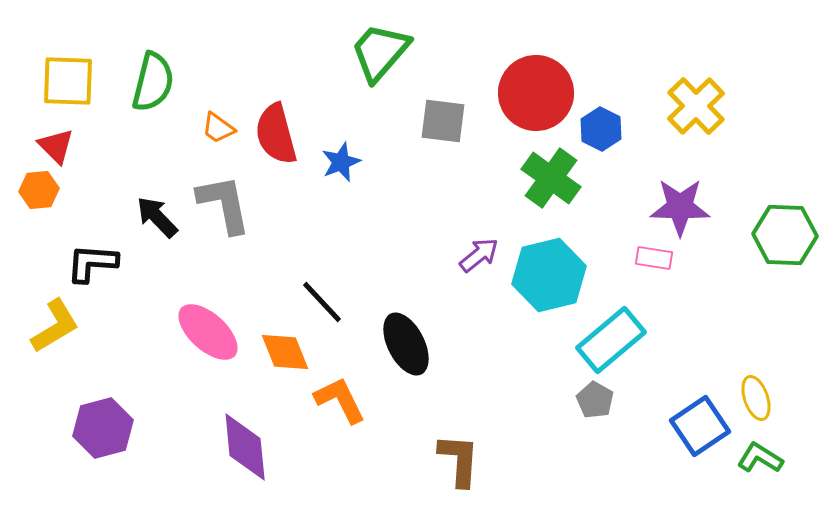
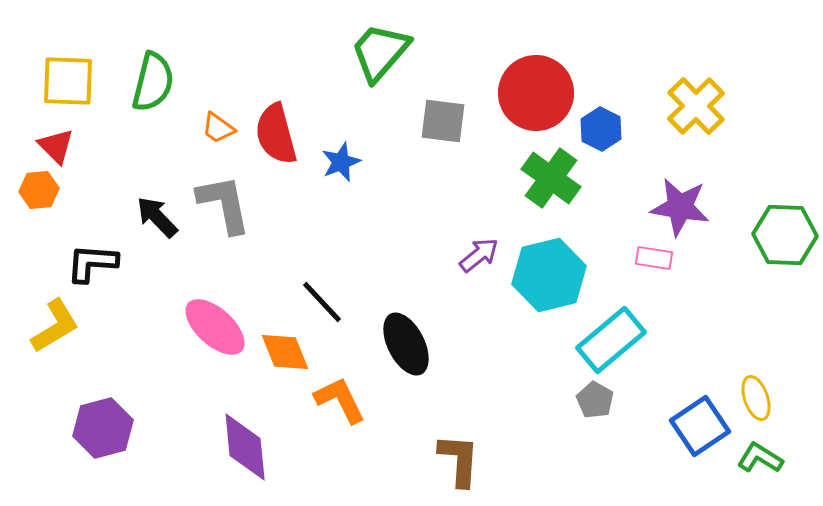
purple star: rotated 8 degrees clockwise
pink ellipse: moved 7 px right, 5 px up
